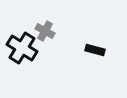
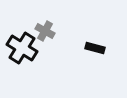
black rectangle: moved 2 px up
